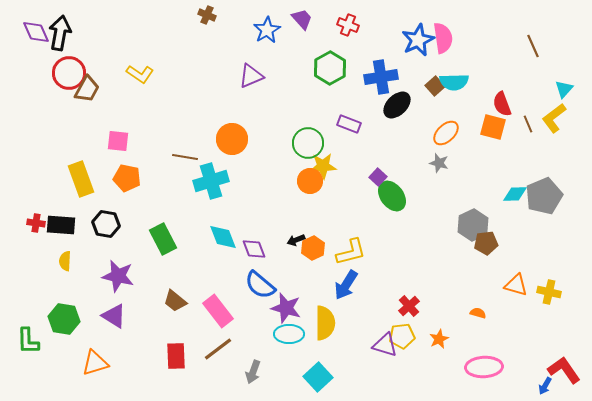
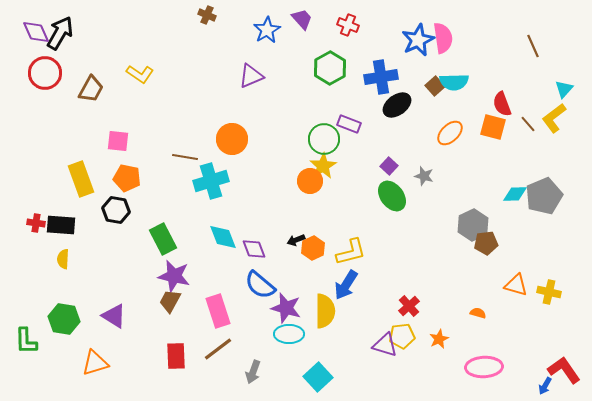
black arrow at (60, 33): rotated 20 degrees clockwise
red circle at (69, 73): moved 24 px left
brown trapezoid at (87, 89): moved 4 px right
black ellipse at (397, 105): rotated 8 degrees clockwise
brown line at (528, 124): rotated 18 degrees counterclockwise
orange ellipse at (446, 133): moved 4 px right
green circle at (308, 143): moved 16 px right, 4 px up
gray star at (439, 163): moved 15 px left, 13 px down
yellow star at (323, 166): rotated 28 degrees counterclockwise
purple square at (378, 177): moved 11 px right, 11 px up
black hexagon at (106, 224): moved 10 px right, 14 px up
yellow semicircle at (65, 261): moved 2 px left, 2 px up
purple star at (118, 276): moved 56 px right
brown trapezoid at (175, 301): moved 5 px left; rotated 80 degrees clockwise
pink rectangle at (218, 311): rotated 20 degrees clockwise
yellow semicircle at (325, 323): moved 12 px up
green L-shape at (28, 341): moved 2 px left
